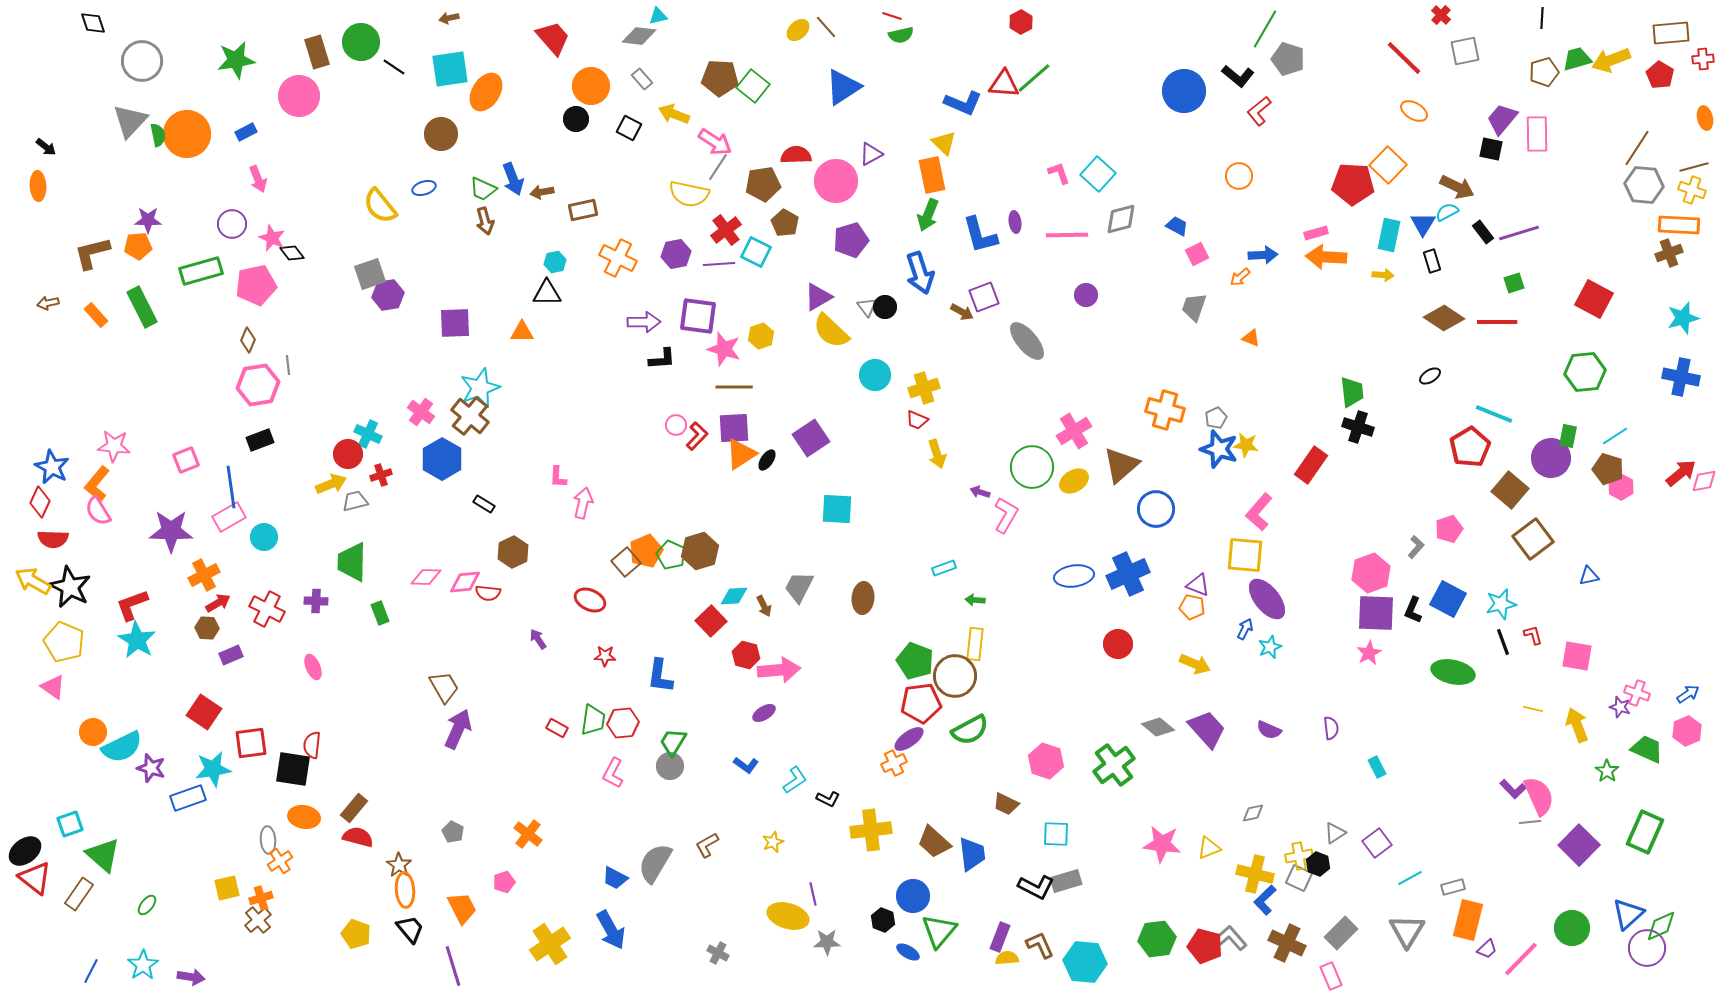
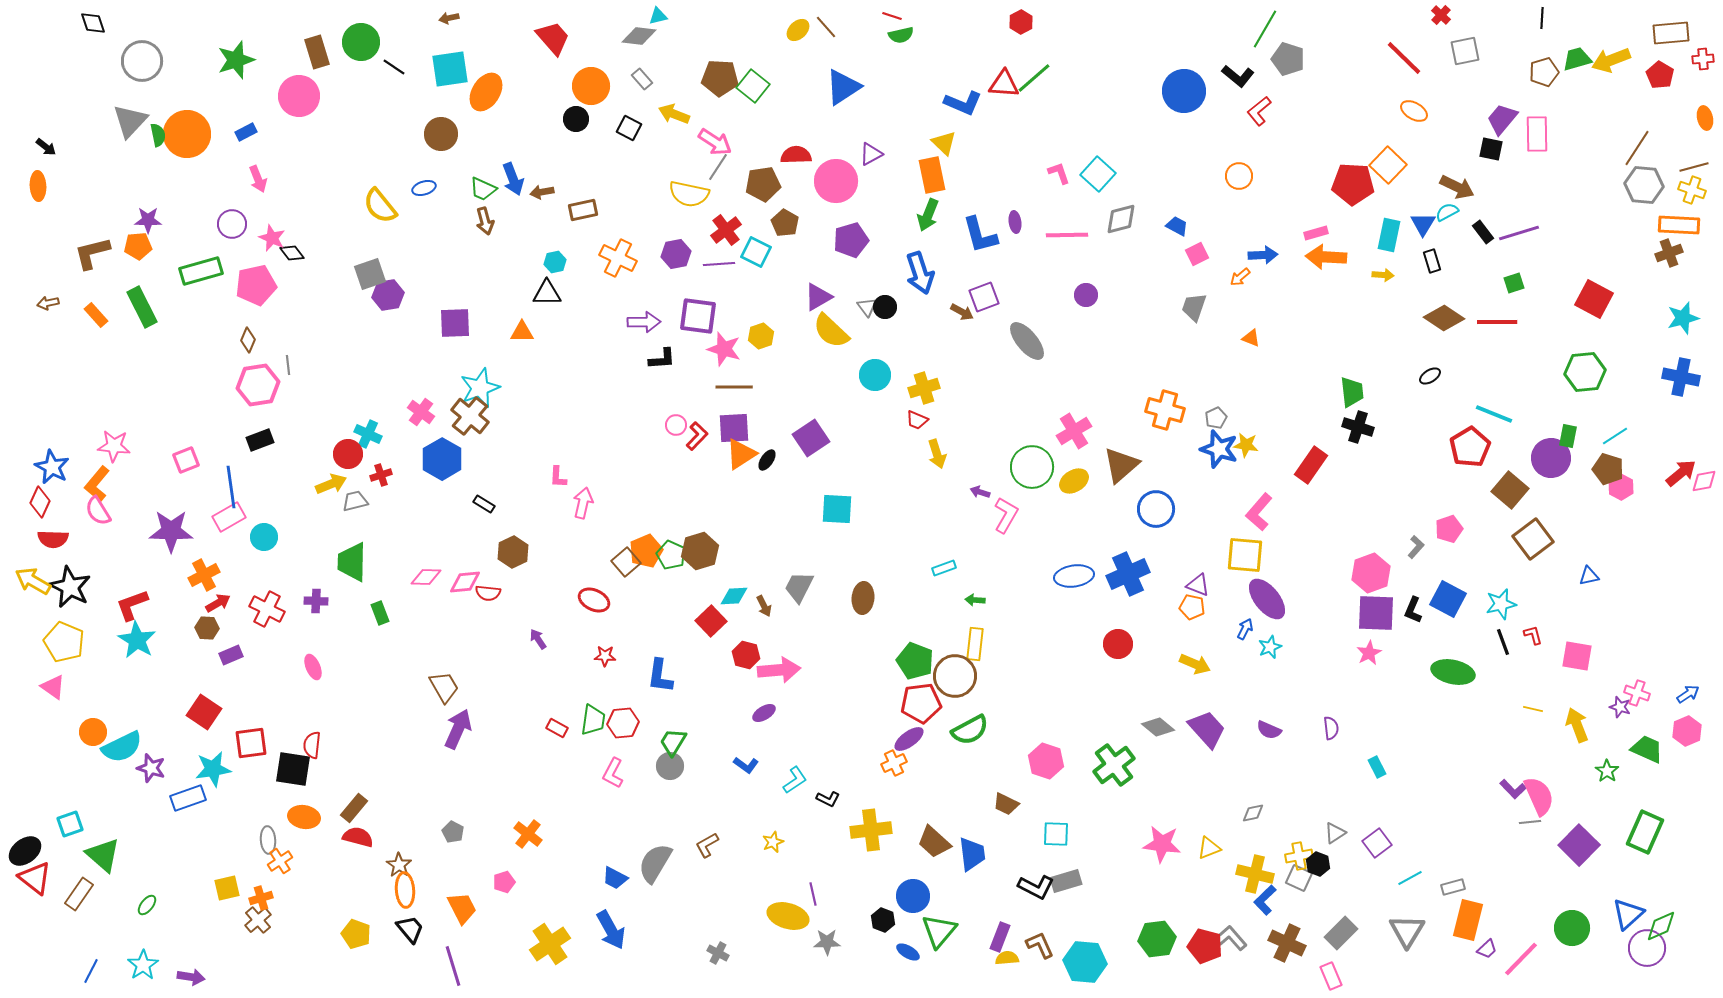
green star at (236, 60): rotated 9 degrees counterclockwise
red ellipse at (590, 600): moved 4 px right
